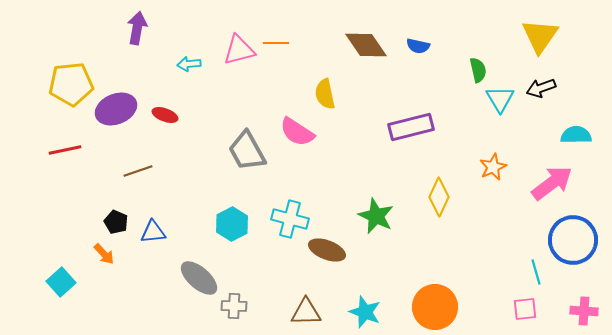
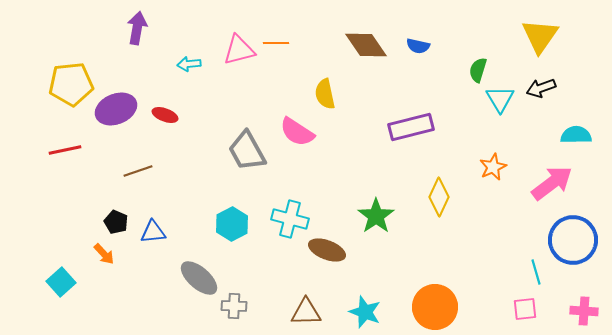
green semicircle: rotated 150 degrees counterclockwise
green star: rotated 12 degrees clockwise
